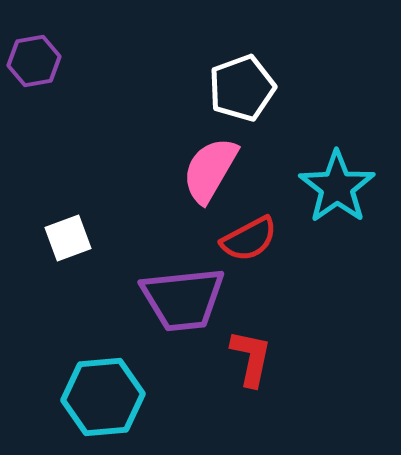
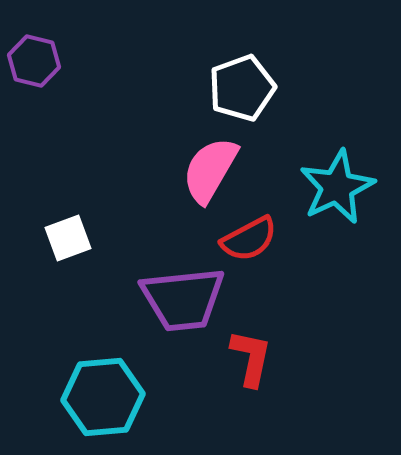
purple hexagon: rotated 24 degrees clockwise
cyan star: rotated 10 degrees clockwise
